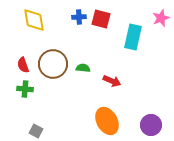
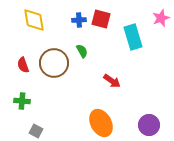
blue cross: moved 3 px down
cyan rectangle: rotated 30 degrees counterclockwise
brown circle: moved 1 px right, 1 px up
green semicircle: moved 1 px left, 17 px up; rotated 56 degrees clockwise
red arrow: rotated 12 degrees clockwise
green cross: moved 3 px left, 12 px down
orange ellipse: moved 6 px left, 2 px down
purple circle: moved 2 px left
